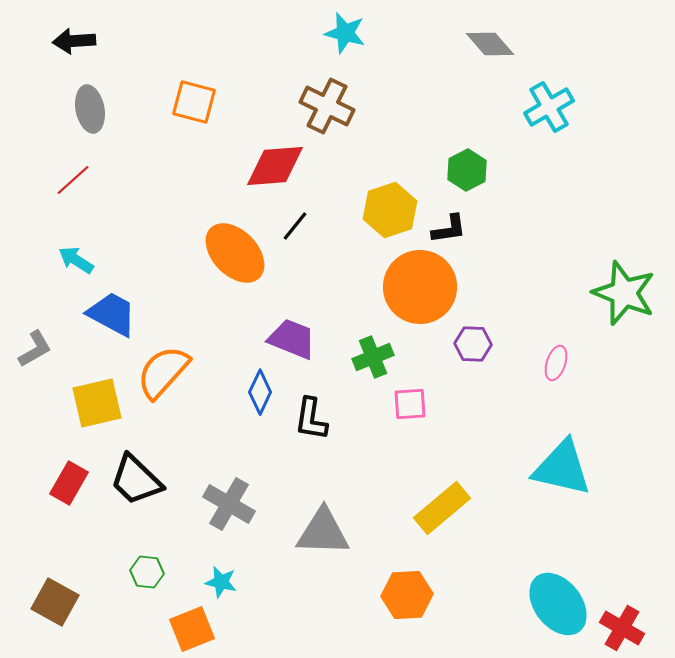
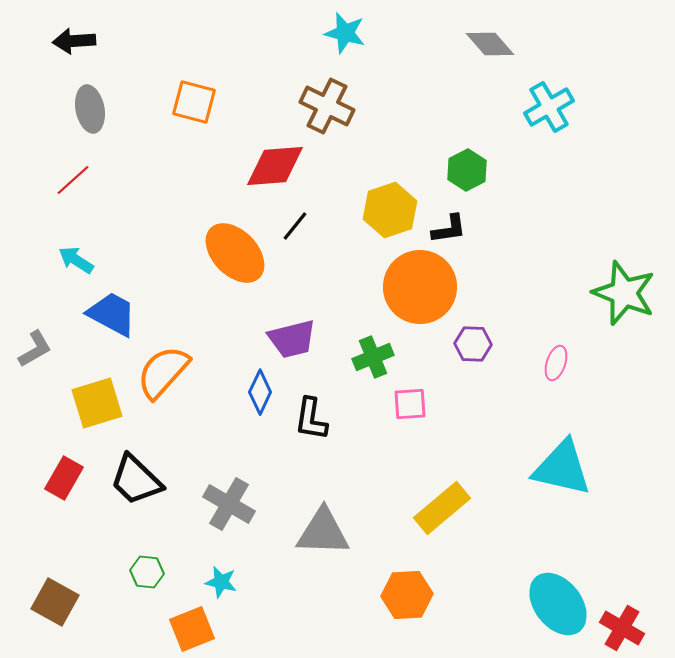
purple trapezoid at (292, 339): rotated 144 degrees clockwise
yellow square at (97, 403): rotated 4 degrees counterclockwise
red rectangle at (69, 483): moved 5 px left, 5 px up
